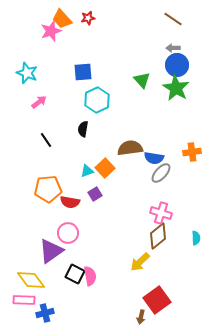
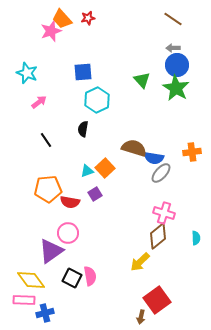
brown semicircle: moved 4 px right; rotated 25 degrees clockwise
pink cross: moved 3 px right
black square: moved 3 px left, 4 px down
